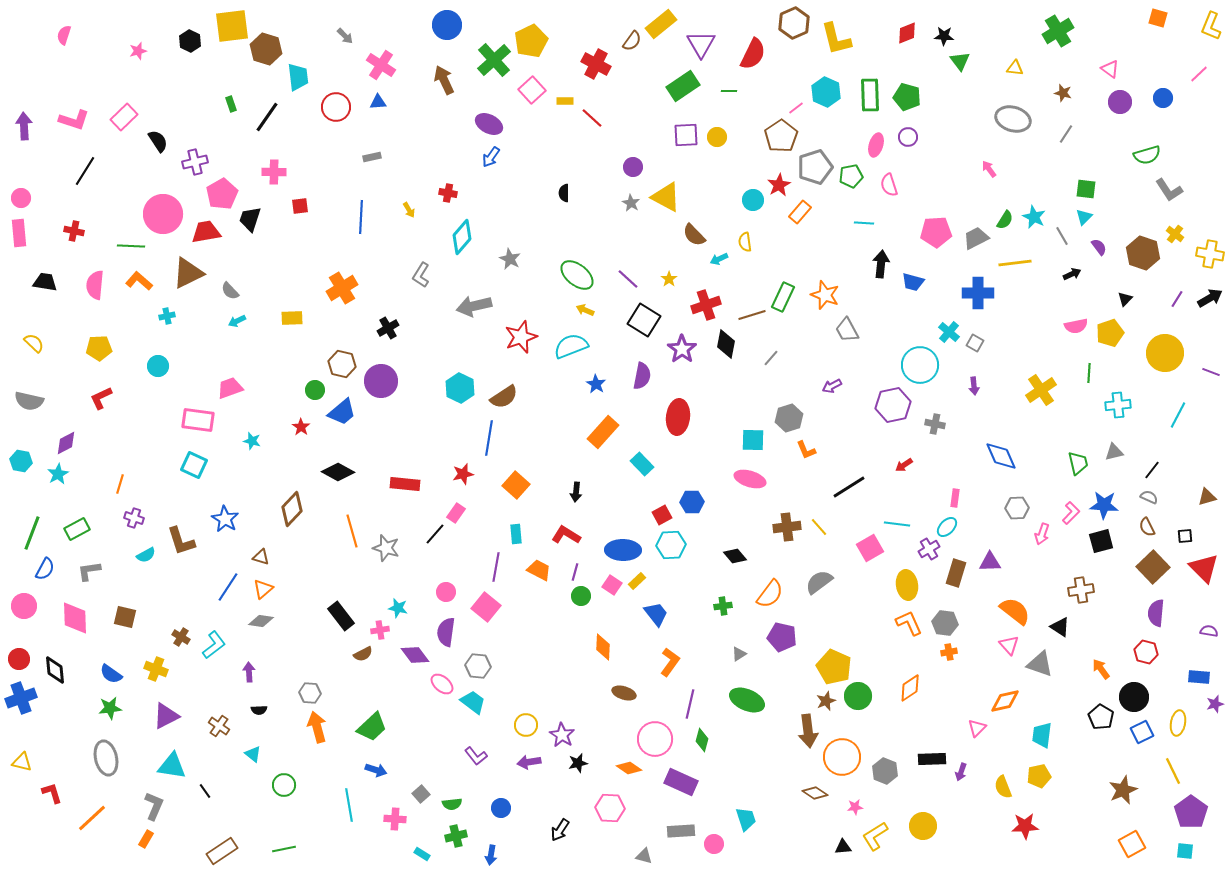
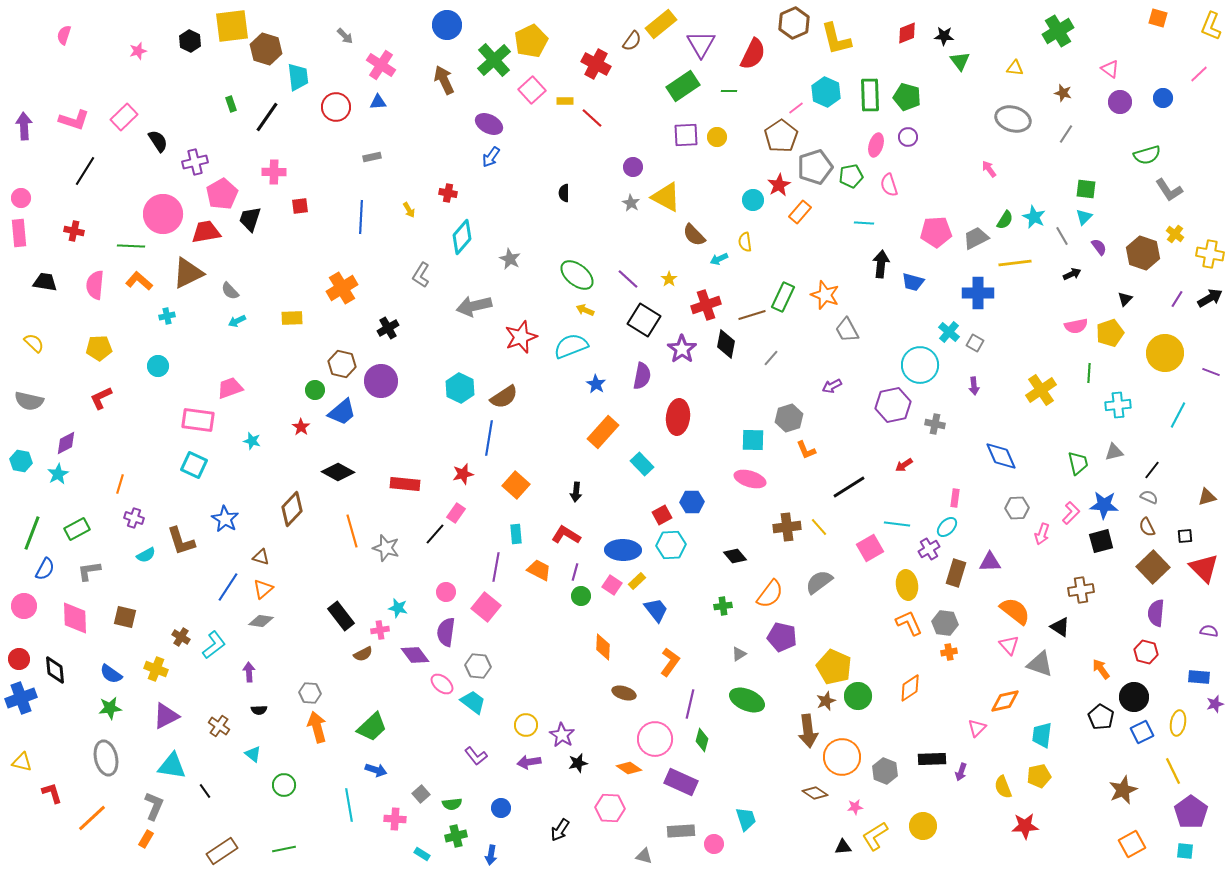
blue trapezoid at (656, 614): moved 4 px up
